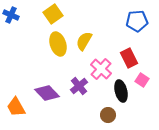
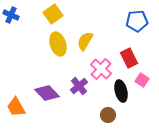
yellow semicircle: moved 1 px right
